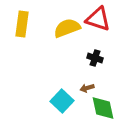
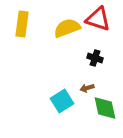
cyan square: rotated 15 degrees clockwise
green diamond: moved 2 px right
